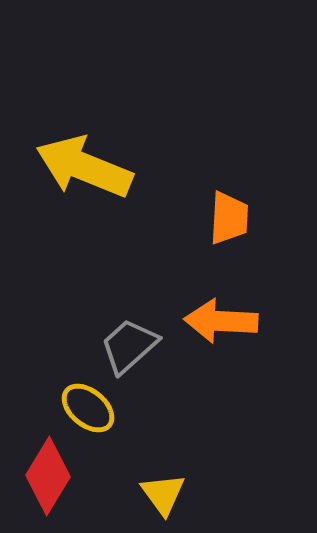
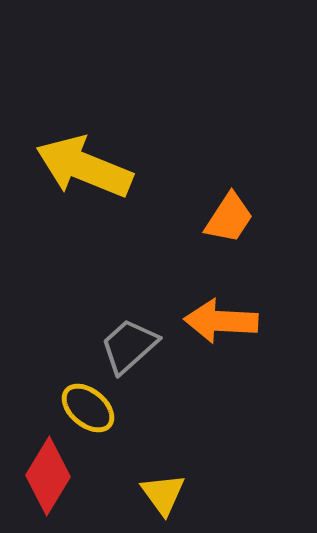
orange trapezoid: rotated 30 degrees clockwise
